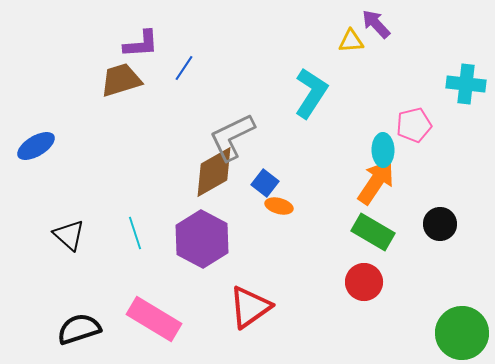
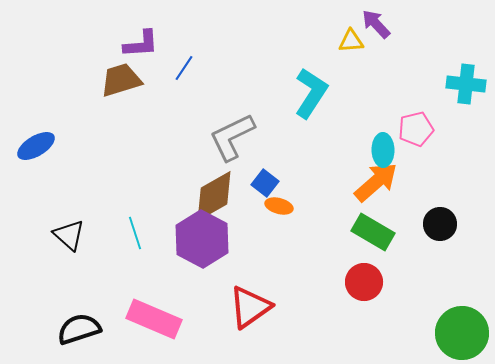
pink pentagon: moved 2 px right, 4 px down
brown diamond: moved 24 px down
orange arrow: rotated 15 degrees clockwise
pink rectangle: rotated 8 degrees counterclockwise
